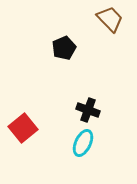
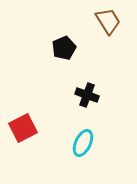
brown trapezoid: moved 2 px left, 2 px down; rotated 12 degrees clockwise
black cross: moved 1 px left, 15 px up
red square: rotated 12 degrees clockwise
